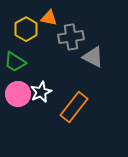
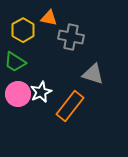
yellow hexagon: moved 3 px left, 1 px down
gray cross: rotated 20 degrees clockwise
gray triangle: moved 17 px down; rotated 10 degrees counterclockwise
orange rectangle: moved 4 px left, 1 px up
